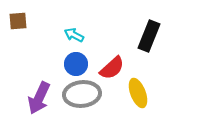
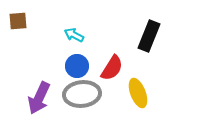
blue circle: moved 1 px right, 2 px down
red semicircle: rotated 16 degrees counterclockwise
